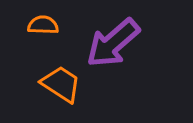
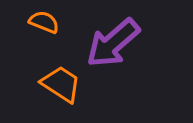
orange semicircle: moved 1 px right, 3 px up; rotated 20 degrees clockwise
